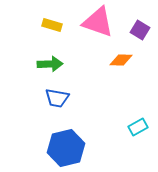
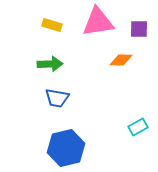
pink triangle: rotated 28 degrees counterclockwise
purple square: moved 1 px left, 1 px up; rotated 30 degrees counterclockwise
